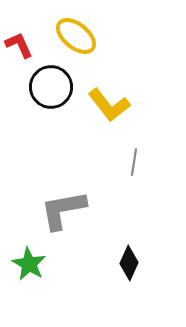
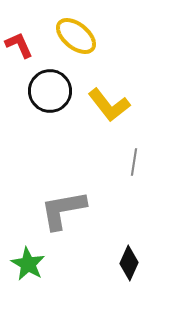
black circle: moved 1 px left, 4 px down
green star: moved 1 px left
